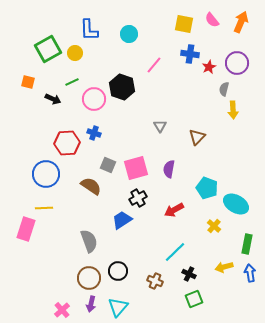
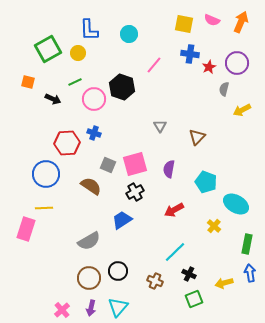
pink semicircle at (212, 20): rotated 28 degrees counterclockwise
yellow circle at (75, 53): moved 3 px right
green line at (72, 82): moved 3 px right
yellow arrow at (233, 110): moved 9 px right; rotated 66 degrees clockwise
pink square at (136, 168): moved 1 px left, 4 px up
cyan pentagon at (207, 188): moved 1 px left, 6 px up
black cross at (138, 198): moved 3 px left, 6 px up
gray semicircle at (89, 241): rotated 80 degrees clockwise
yellow arrow at (224, 267): moved 16 px down
purple arrow at (91, 304): moved 4 px down
